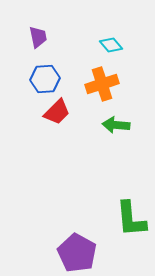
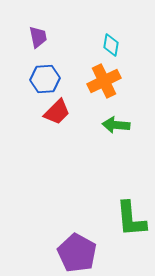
cyan diamond: rotated 50 degrees clockwise
orange cross: moved 2 px right, 3 px up; rotated 8 degrees counterclockwise
